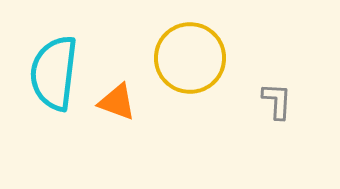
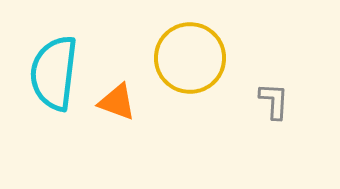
gray L-shape: moved 3 px left
